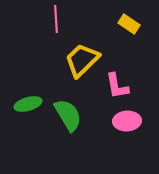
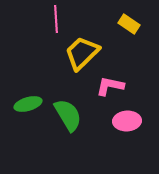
yellow trapezoid: moved 7 px up
pink L-shape: moved 7 px left; rotated 112 degrees clockwise
